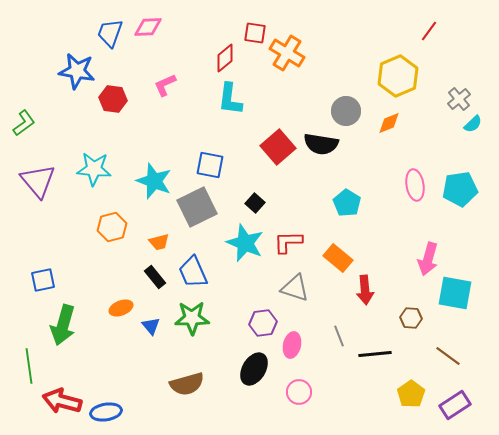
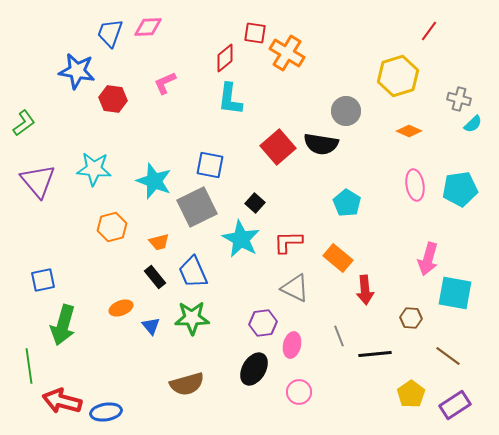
yellow hexagon at (398, 76): rotated 6 degrees clockwise
pink L-shape at (165, 85): moved 2 px up
gray cross at (459, 99): rotated 35 degrees counterclockwise
orange diamond at (389, 123): moved 20 px right, 8 px down; rotated 45 degrees clockwise
cyan star at (245, 243): moved 4 px left, 4 px up; rotated 6 degrees clockwise
gray triangle at (295, 288): rotated 8 degrees clockwise
